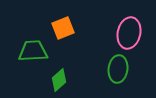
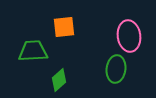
orange square: moved 1 px right, 1 px up; rotated 15 degrees clockwise
pink ellipse: moved 3 px down; rotated 20 degrees counterclockwise
green ellipse: moved 2 px left
